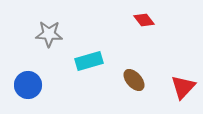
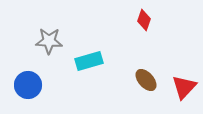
red diamond: rotated 55 degrees clockwise
gray star: moved 7 px down
brown ellipse: moved 12 px right
red triangle: moved 1 px right
